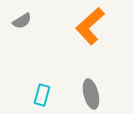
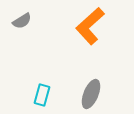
gray ellipse: rotated 36 degrees clockwise
